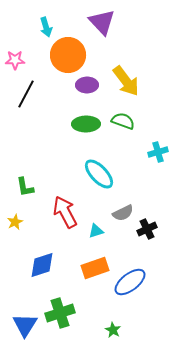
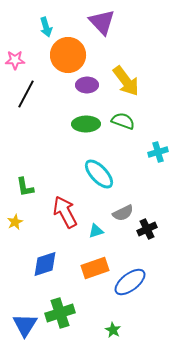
blue diamond: moved 3 px right, 1 px up
